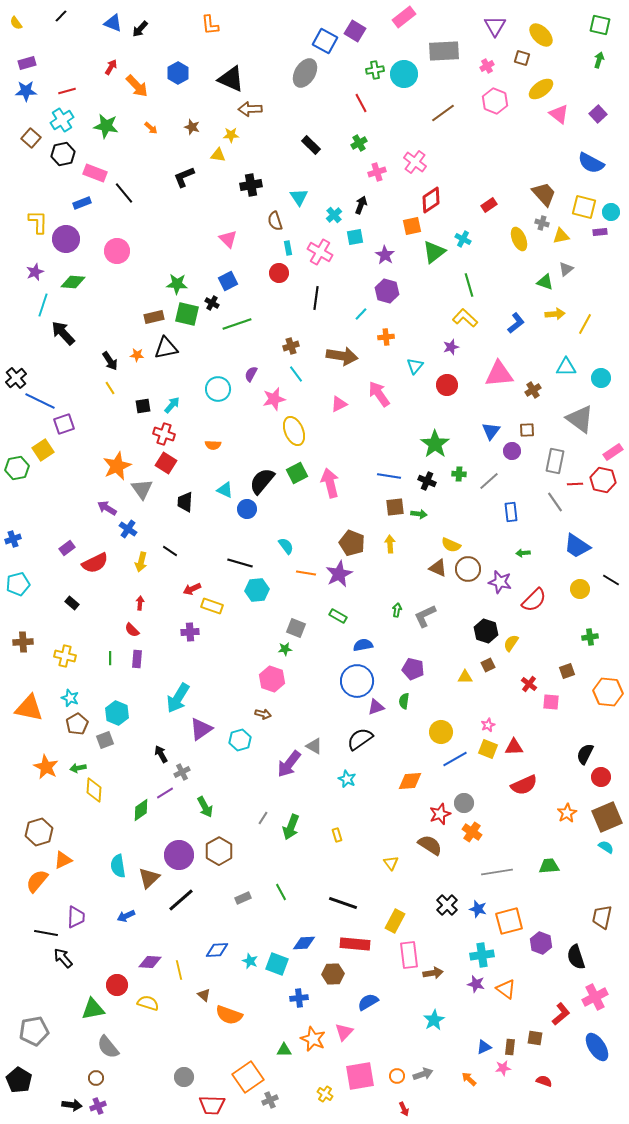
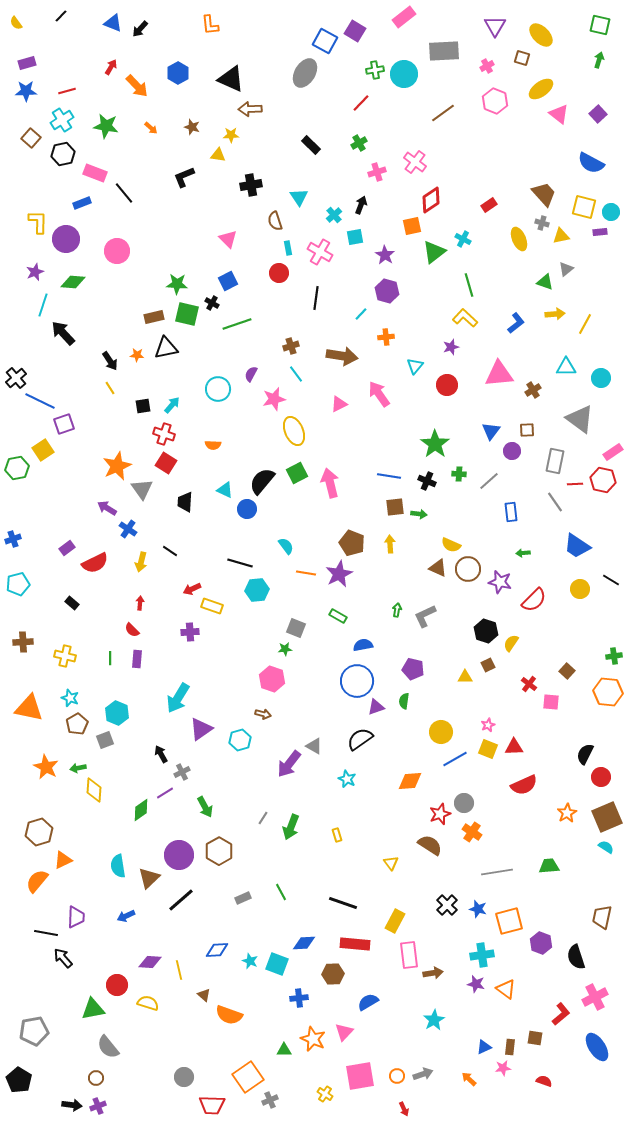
red line at (361, 103): rotated 72 degrees clockwise
green cross at (590, 637): moved 24 px right, 19 px down
brown square at (567, 671): rotated 28 degrees counterclockwise
